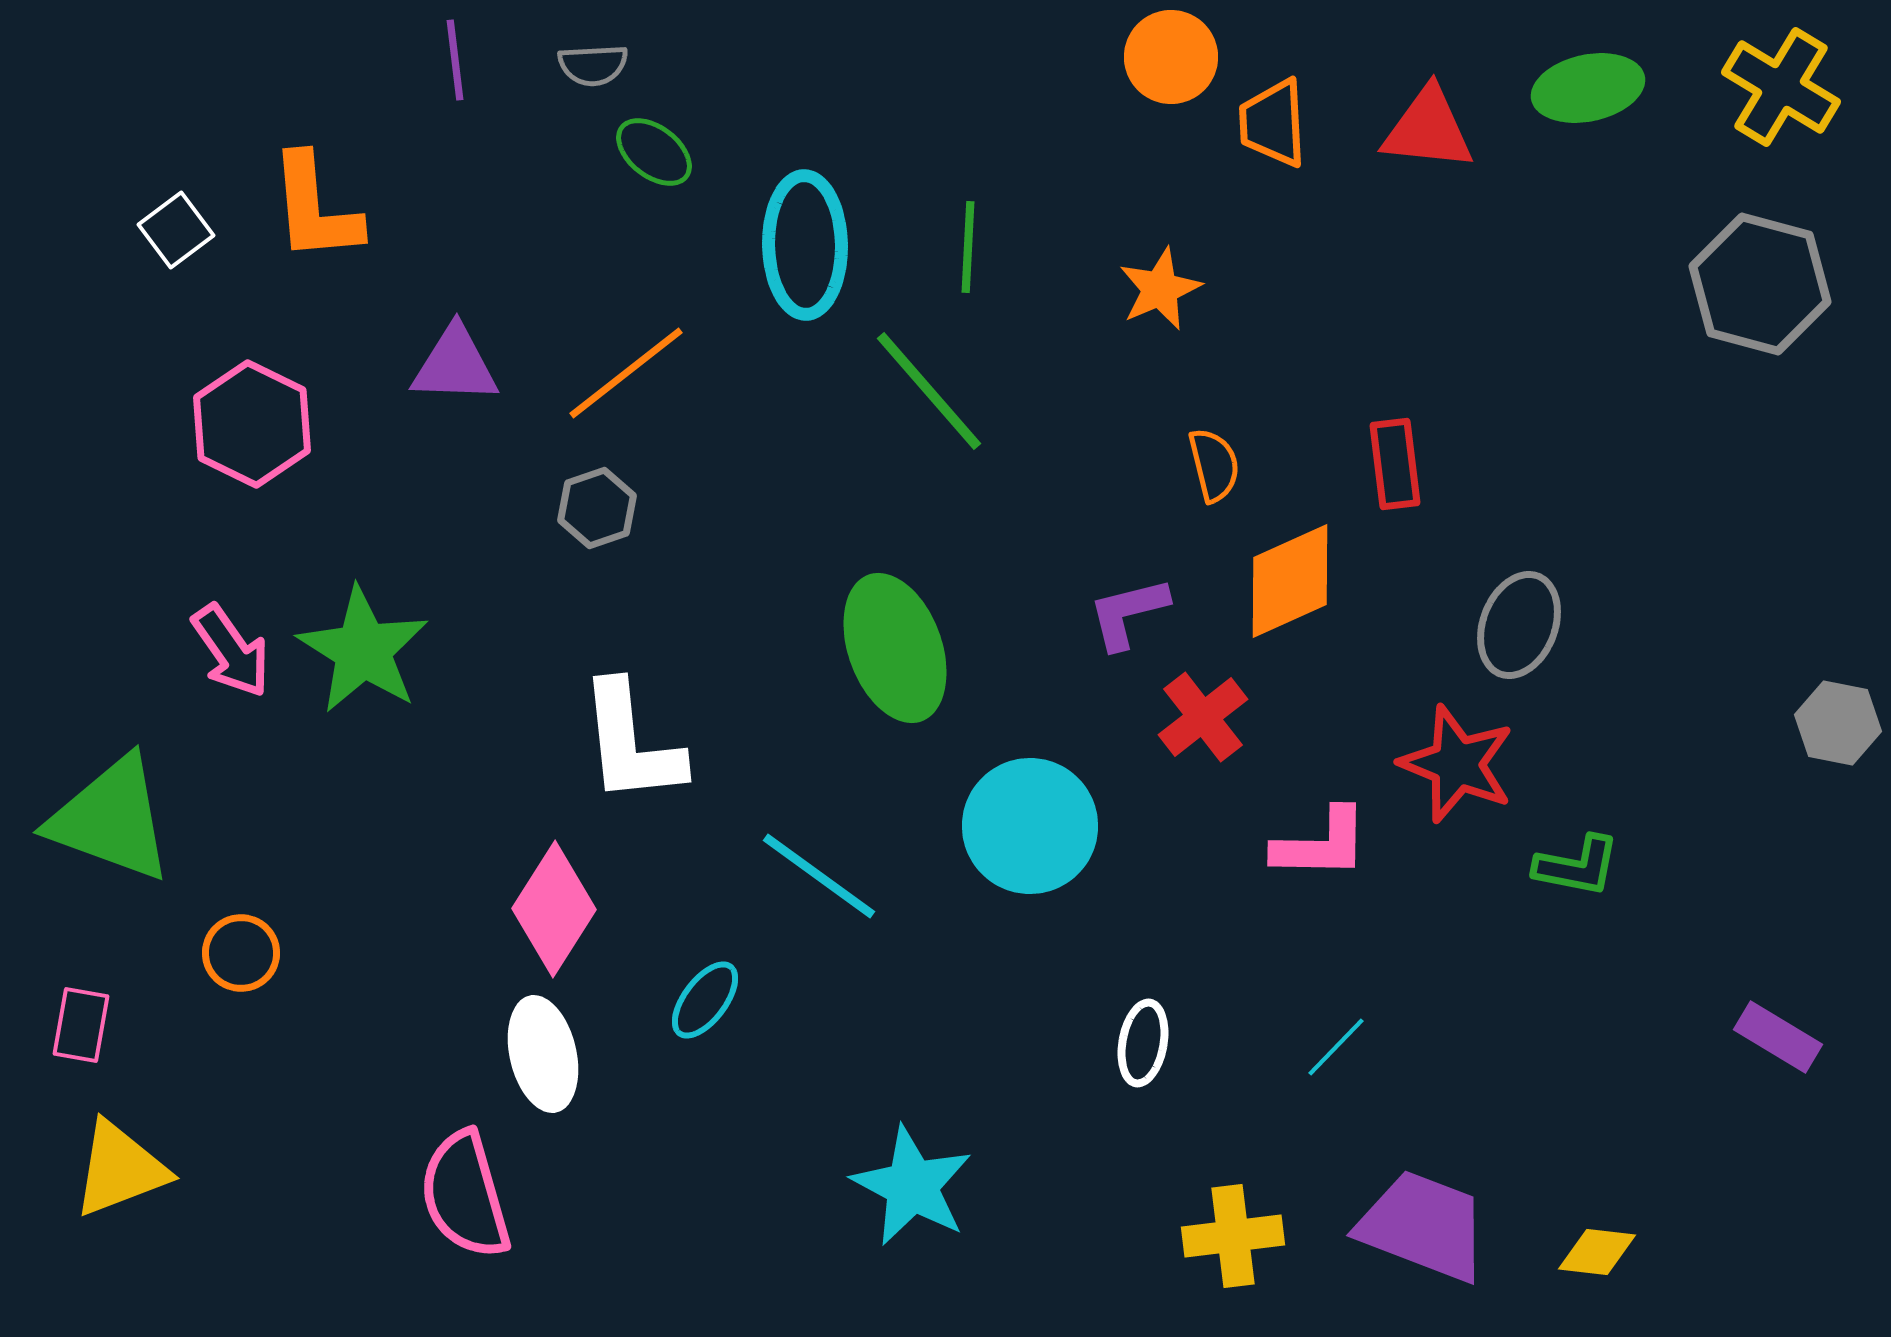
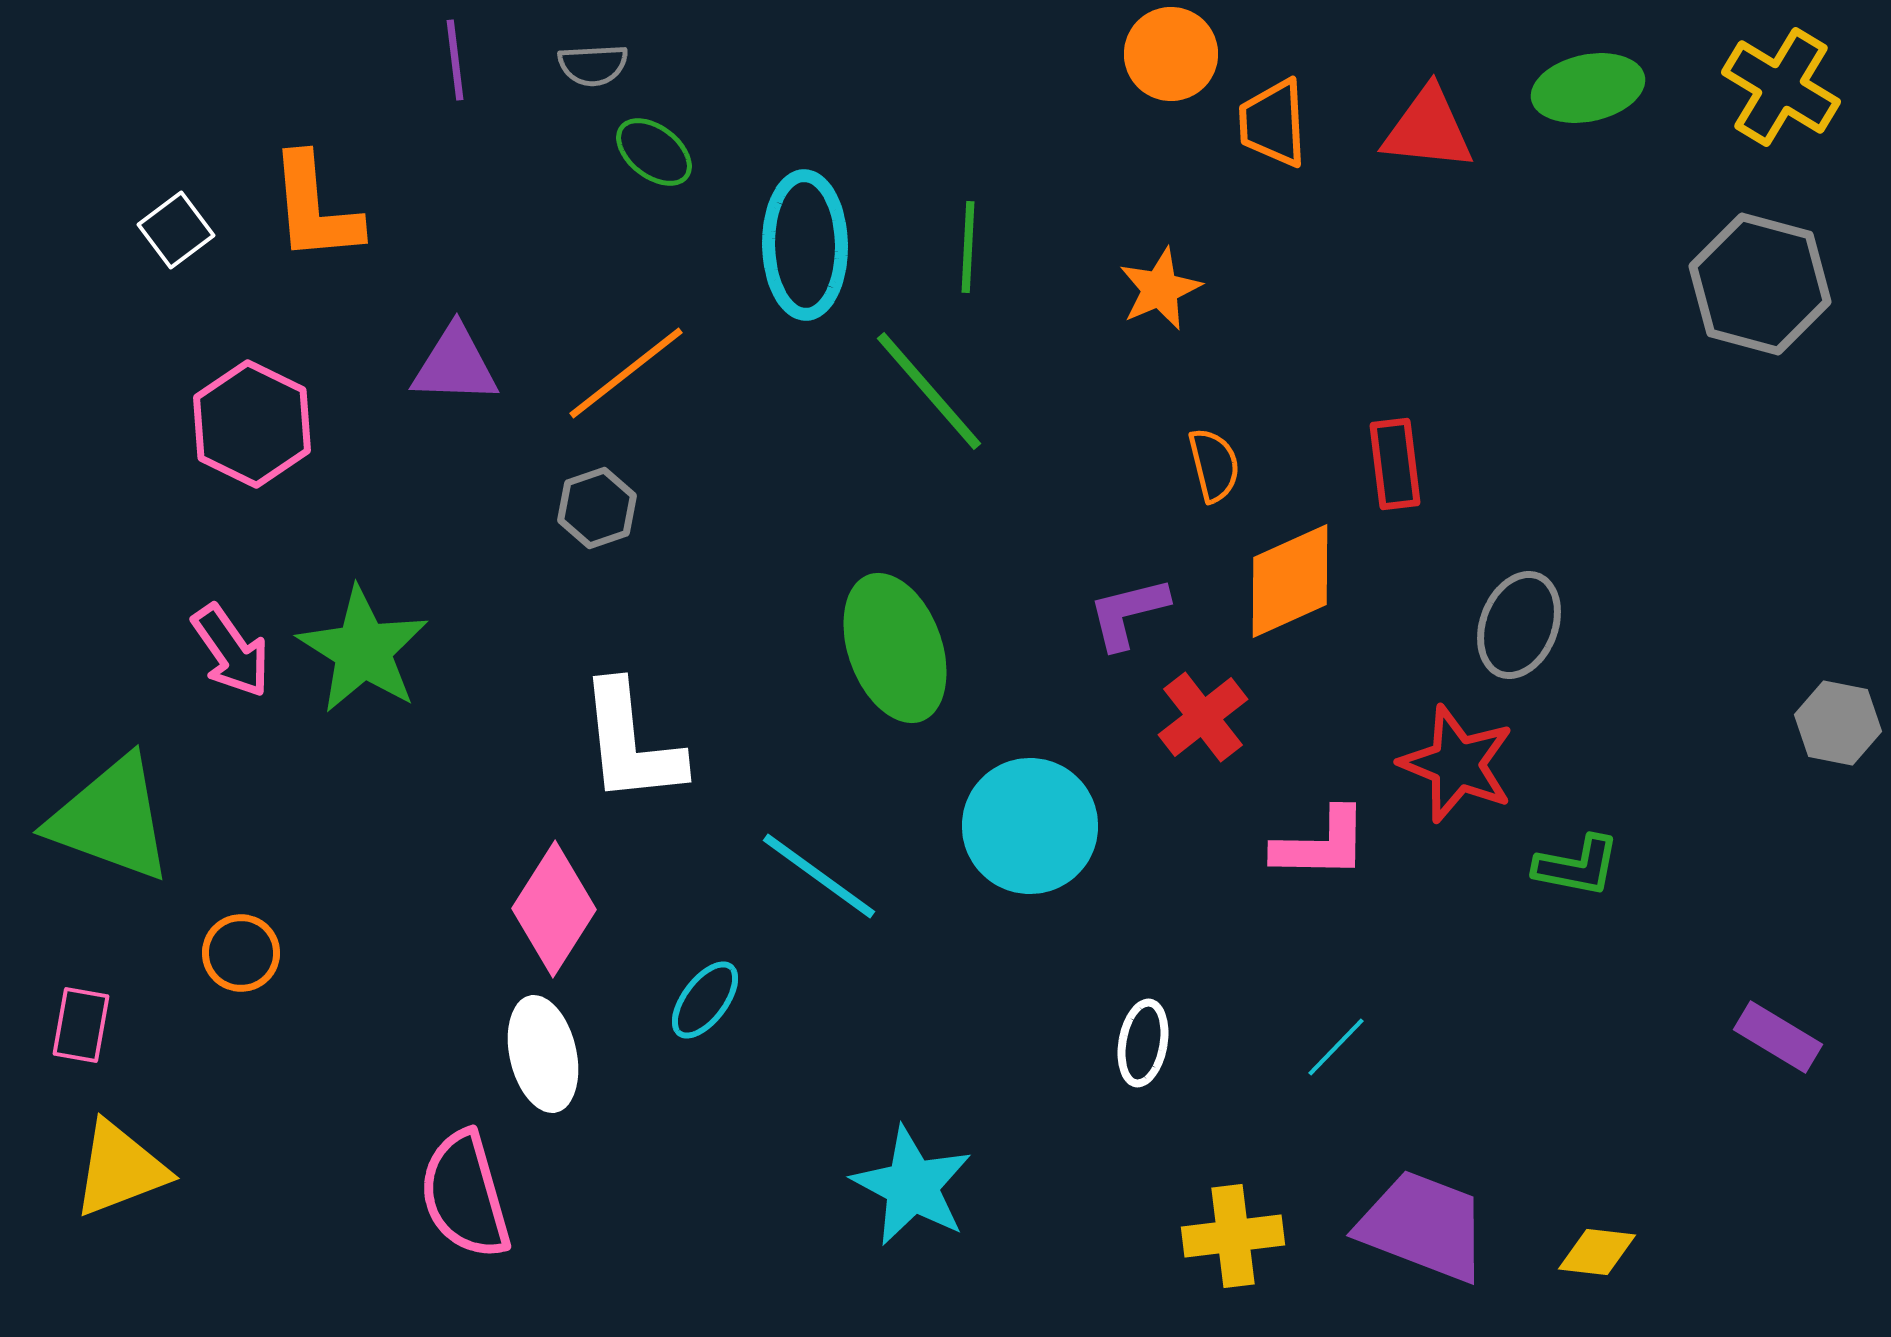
orange circle at (1171, 57): moved 3 px up
